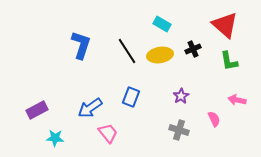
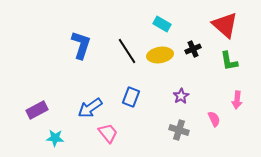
pink arrow: rotated 96 degrees counterclockwise
